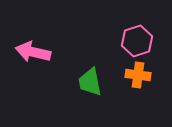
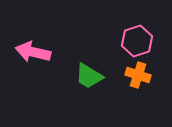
orange cross: rotated 10 degrees clockwise
green trapezoid: moved 1 px left, 6 px up; rotated 48 degrees counterclockwise
